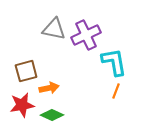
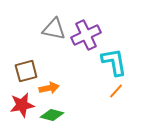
orange line: rotated 21 degrees clockwise
green diamond: rotated 10 degrees counterclockwise
